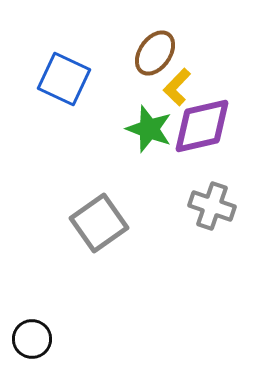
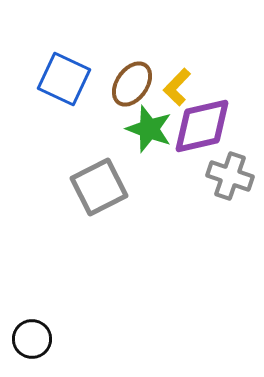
brown ellipse: moved 23 px left, 31 px down
gray cross: moved 18 px right, 30 px up
gray square: moved 36 px up; rotated 8 degrees clockwise
